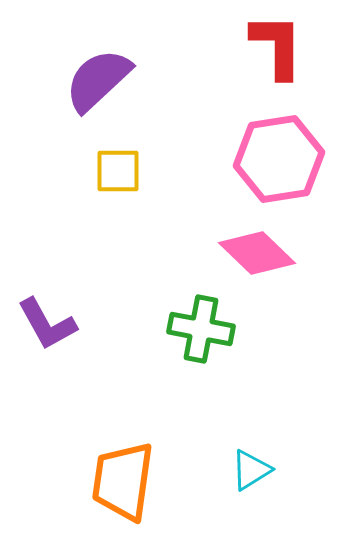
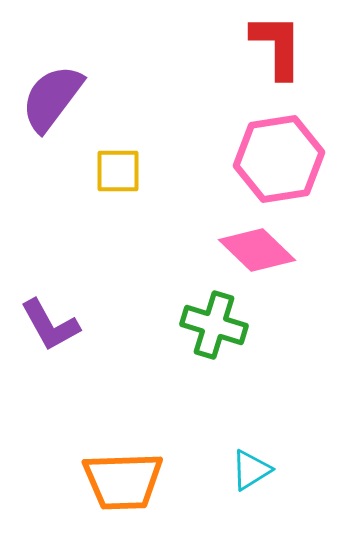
purple semicircle: moved 46 px left, 18 px down; rotated 10 degrees counterclockwise
pink diamond: moved 3 px up
purple L-shape: moved 3 px right, 1 px down
green cross: moved 13 px right, 4 px up; rotated 6 degrees clockwise
orange trapezoid: rotated 100 degrees counterclockwise
